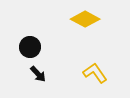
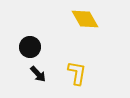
yellow diamond: rotated 32 degrees clockwise
yellow L-shape: moved 18 px left; rotated 45 degrees clockwise
